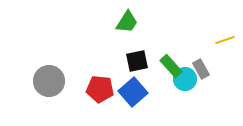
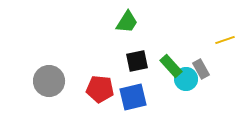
cyan circle: moved 1 px right
blue square: moved 5 px down; rotated 28 degrees clockwise
